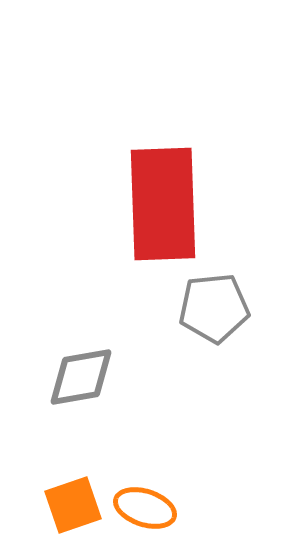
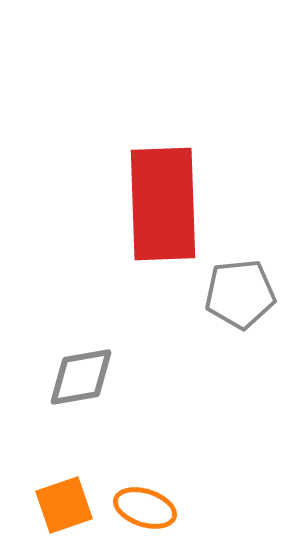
gray pentagon: moved 26 px right, 14 px up
orange square: moved 9 px left
